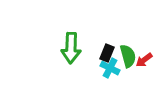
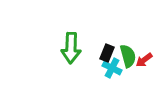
cyan cross: moved 2 px right
